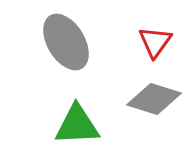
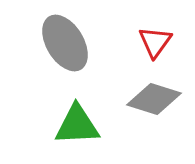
gray ellipse: moved 1 px left, 1 px down
